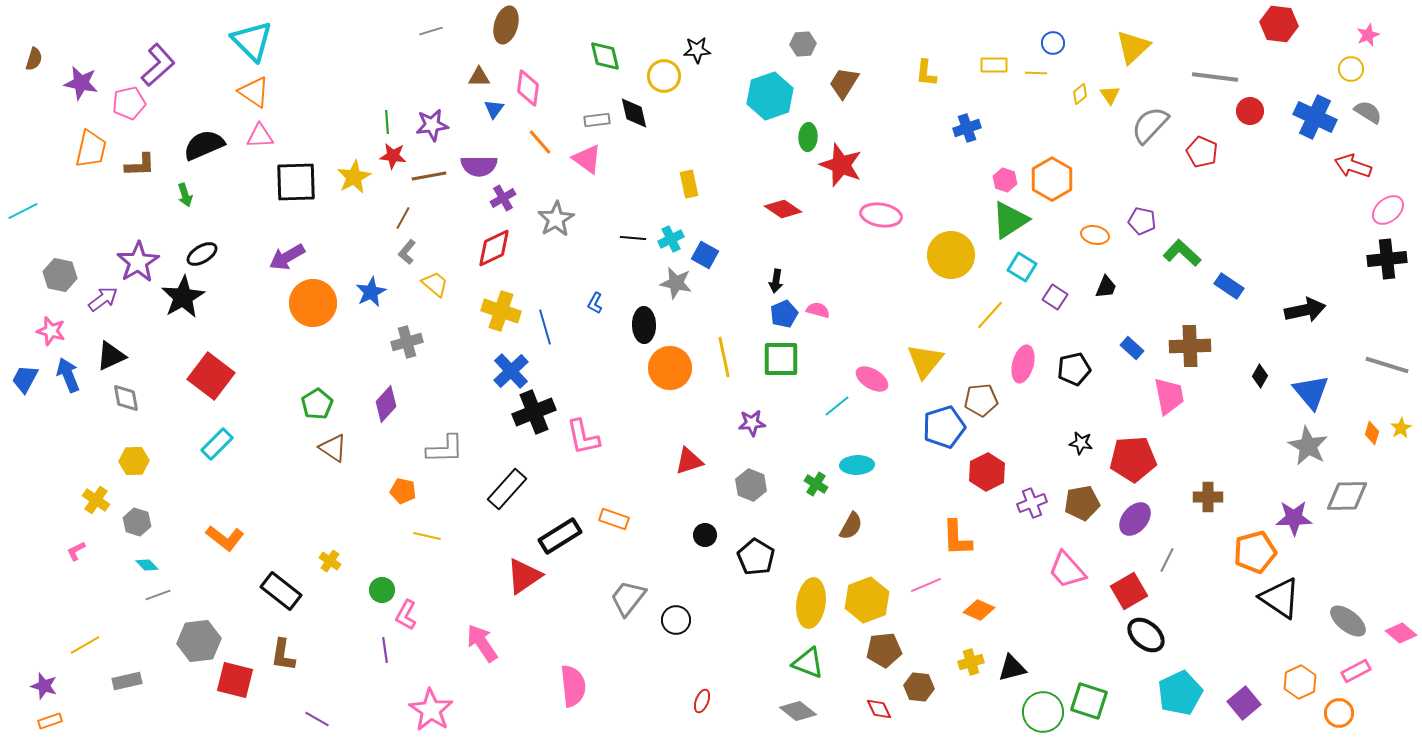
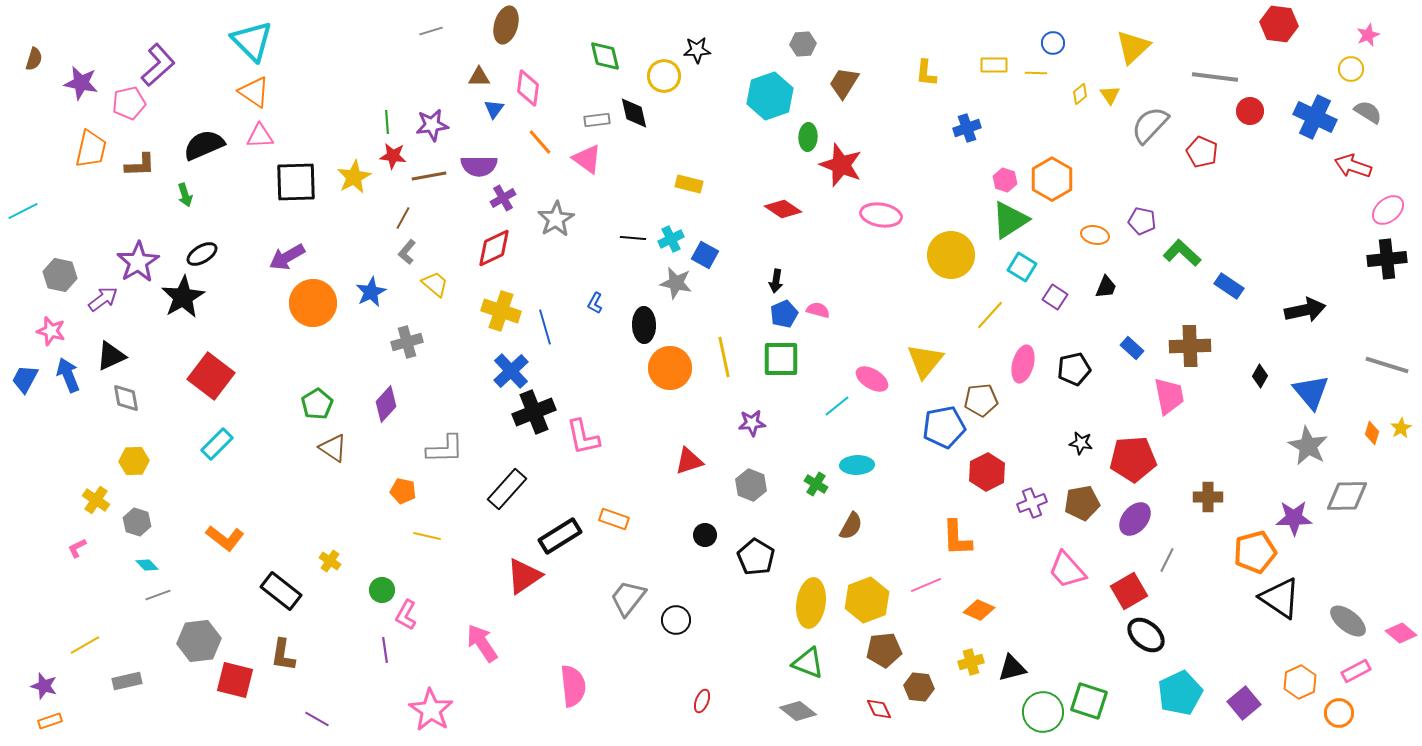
yellow rectangle at (689, 184): rotated 64 degrees counterclockwise
blue pentagon at (944, 427): rotated 6 degrees clockwise
pink L-shape at (76, 551): moved 1 px right, 3 px up
